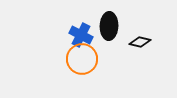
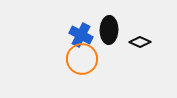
black ellipse: moved 4 px down
black diamond: rotated 10 degrees clockwise
